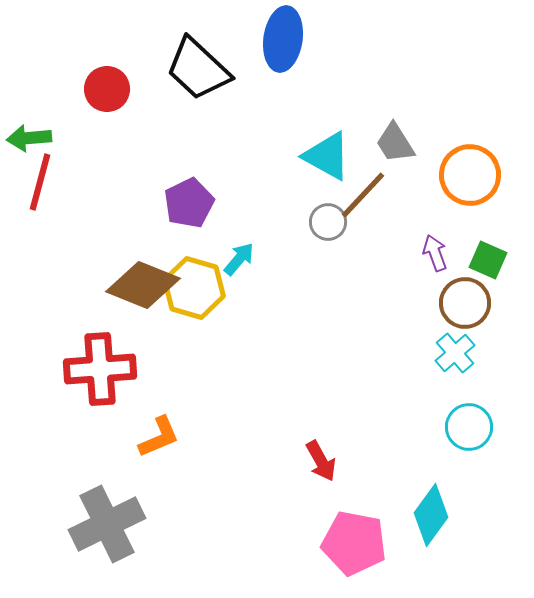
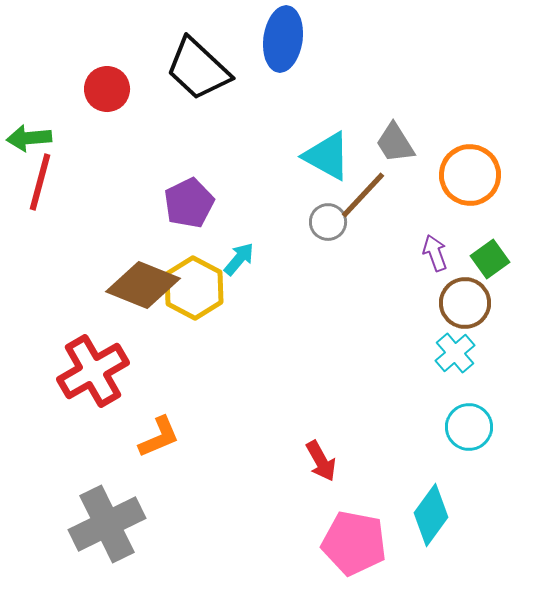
green square: moved 2 px right, 1 px up; rotated 30 degrees clockwise
yellow hexagon: rotated 12 degrees clockwise
red cross: moved 7 px left, 2 px down; rotated 26 degrees counterclockwise
